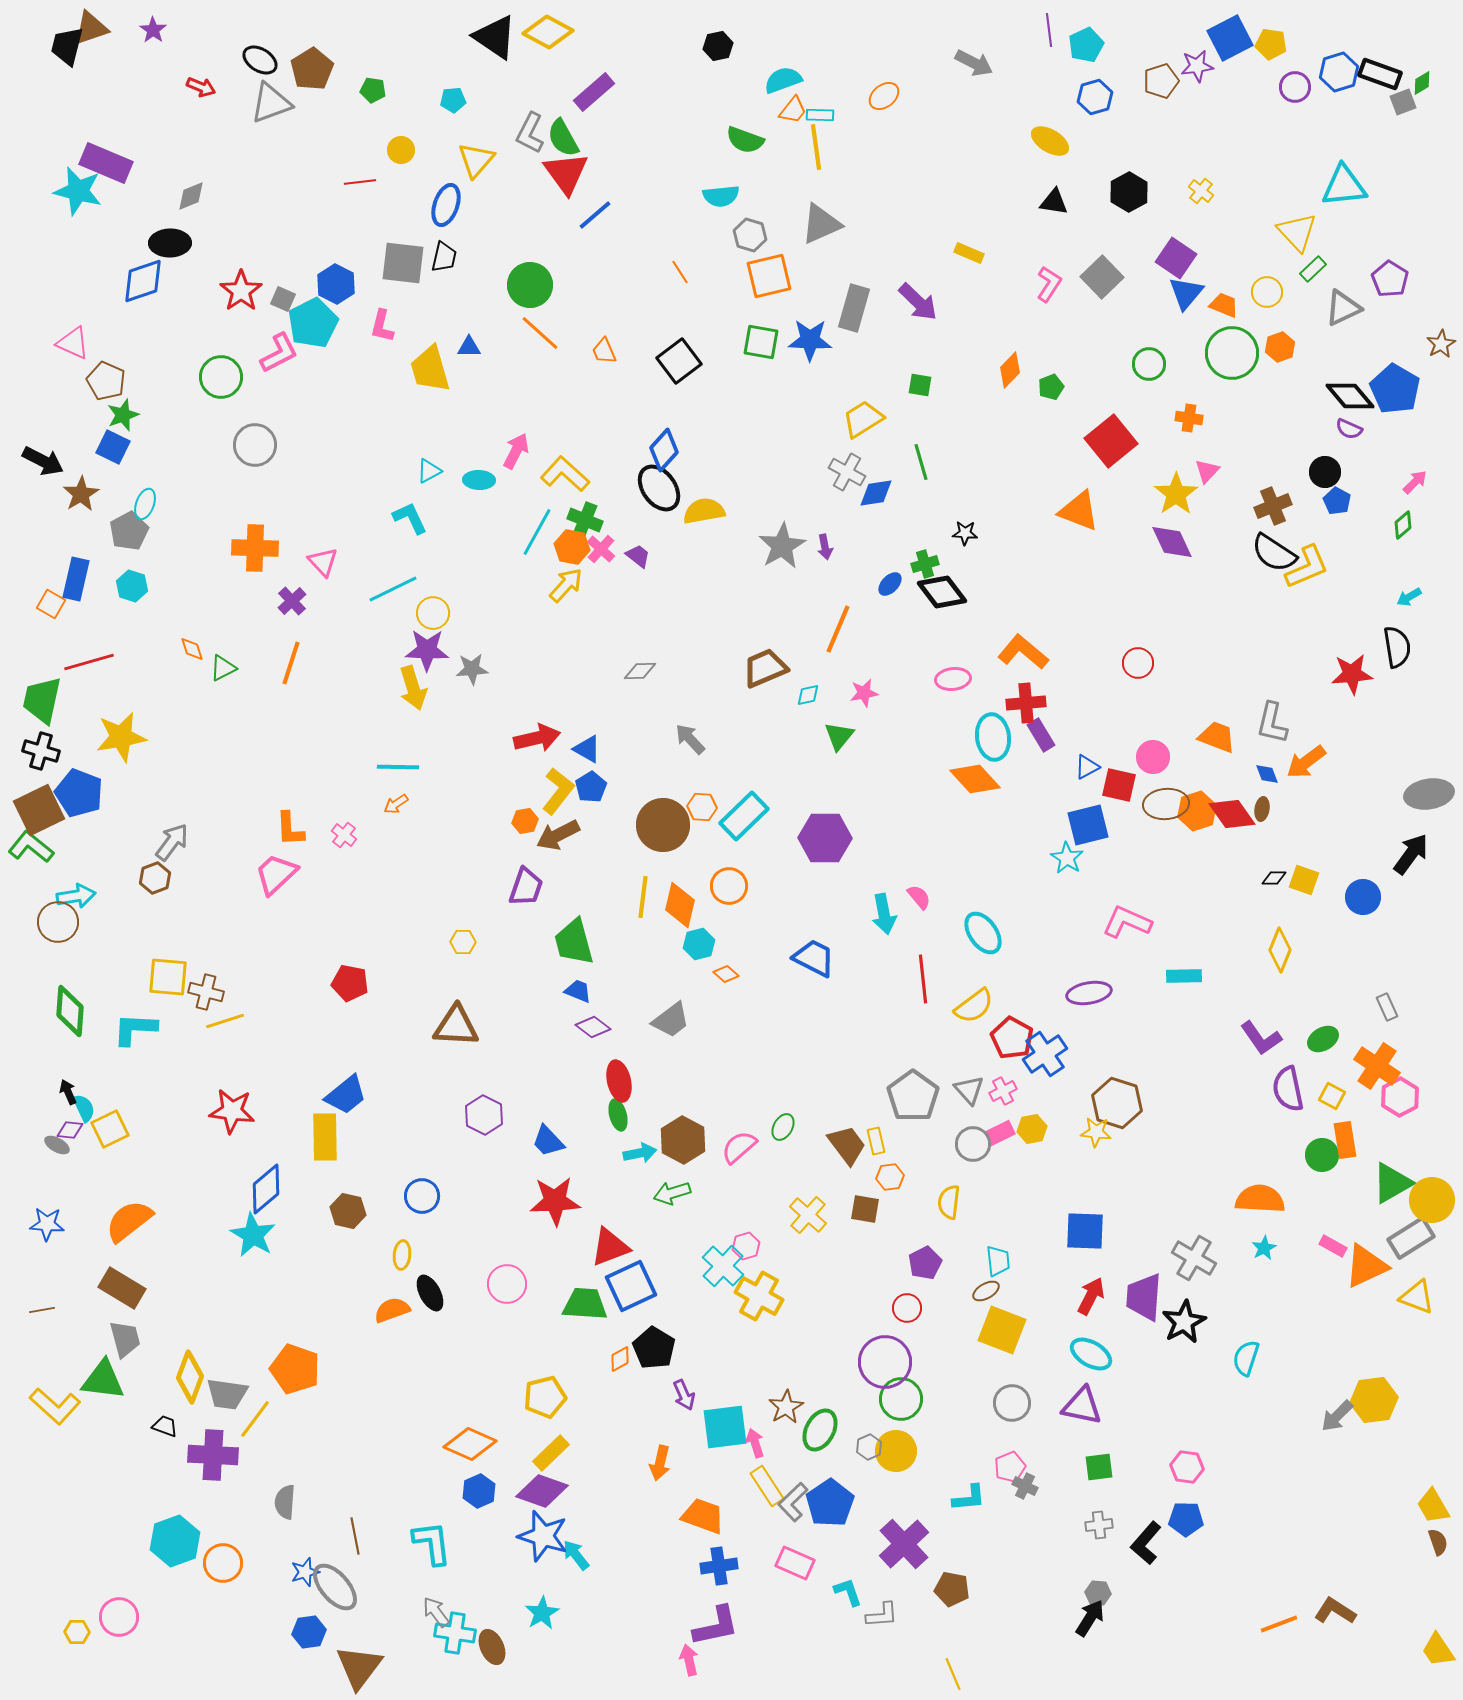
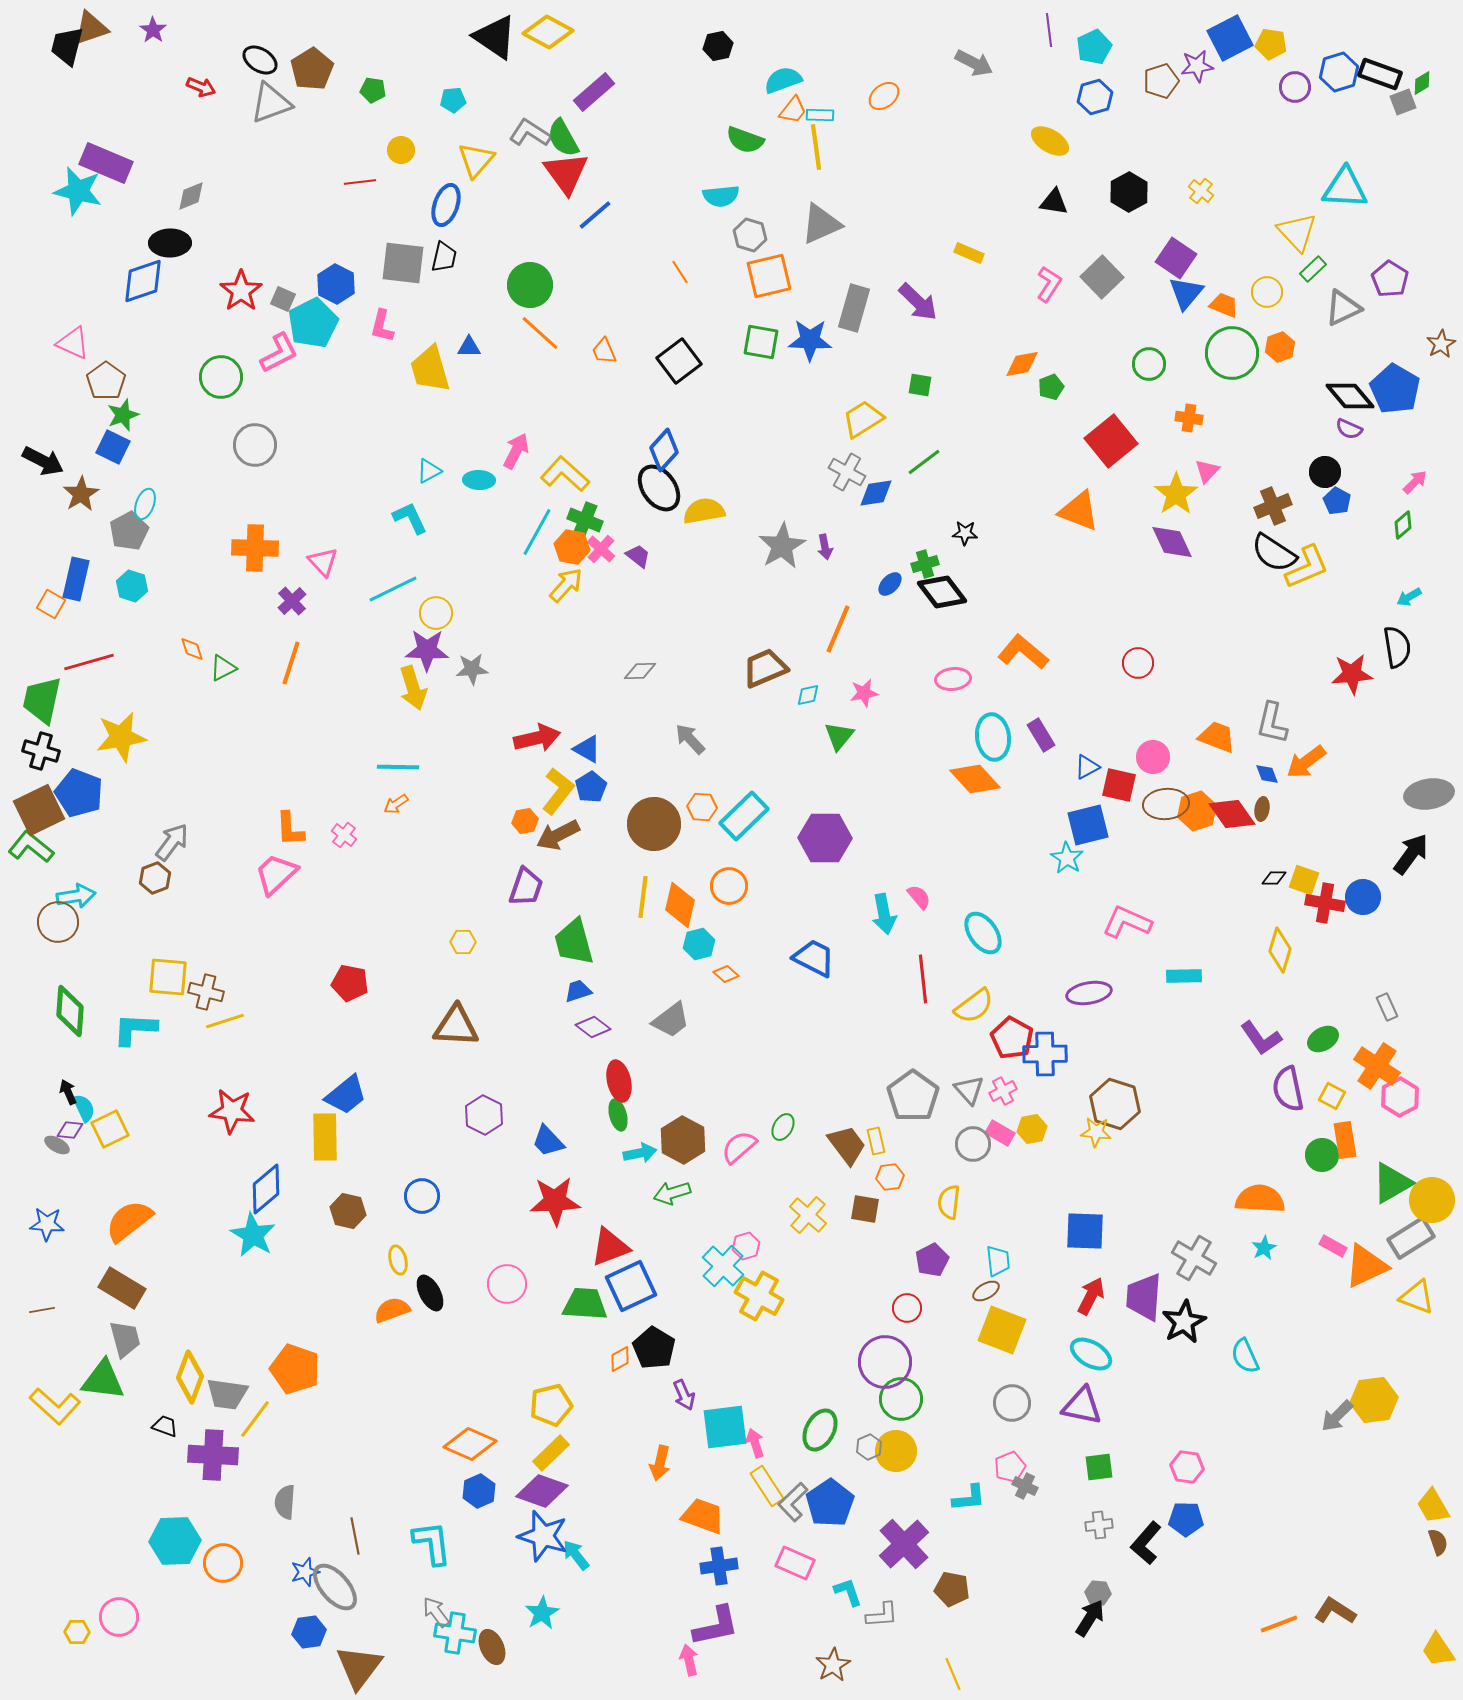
cyan pentagon at (1086, 45): moved 8 px right, 2 px down
gray L-shape at (530, 133): rotated 96 degrees clockwise
cyan triangle at (1344, 186): moved 1 px right, 2 px down; rotated 9 degrees clockwise
orange diamond at (1010, 370): moved 12 px right, 6 px up; rotated 36 degrees clockwise
brown pentagon at (106, 381): rotated 12 degrees clockwise
green line at (921, 462): moved 3 px right; rotated 69 degrees clockwise
yellow circle at (433, 613): moved 3 px right
red cross at (1026, 703): moved 299 px right, 200 px down; rotated 15 degrees clockwise
brown circle at (663, 825): moved 9 px left, 1 px up
yellow diamond at (1280, 950): rotated 6 degrees counterclockwise
blue trapezoid at (578, 991): rotated 40 degrees counterclockwise
blue cross at (1045, 1054): rotated 33 degrees clockwise
brown hexagon at (1117, 1103): moved 2 px left, 1 px down
pink rectangle at (1000, 1133): rotated 56 degrees clockwise
yellow ellipse at (402, 1255): moved 4 px left, 5 px down; rotated 20 degrees counterclockwise
purple pentagon at (925, 1263): moved 7 px right, 3 px up
cyan semicircle at (1246, 1358): moved 1 px left, 2 px up; rotated 42 degrees counterclockwise
yellow pentagon at (545, 1397): moved 6 px right, 8 px down
brown star at (786, 1407): moved 47 px right, 258 px down
cyan hexagon at (175, 1541): rotated 18 degrees clockwise
